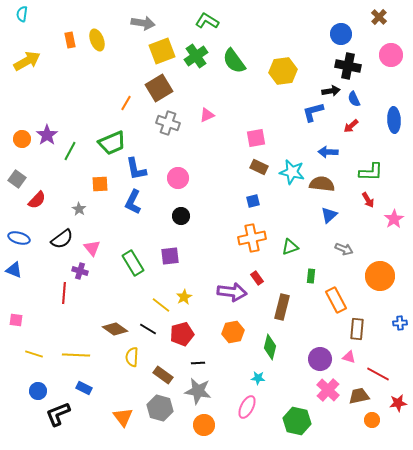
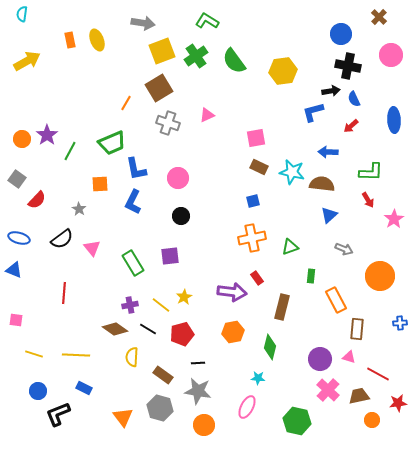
purple cross at (80, 271): moved 50 px right, 34 px down; rotated 28 degrees counterclockwise
